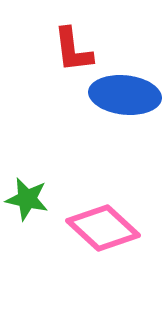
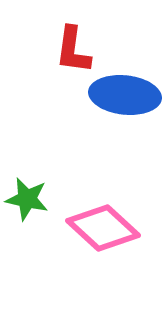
red L-shape: rotated 15 degrees clockwise
